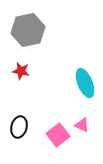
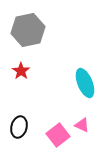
red star: rotated 24 degrees clockwise
